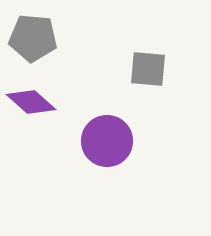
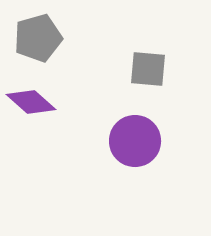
gray pentagon: moved 5 px right; rotated 21 degrees counterclockwise
purple circle: moved 28 px right
